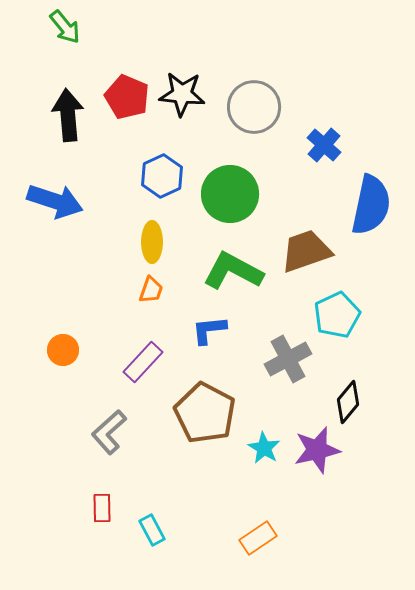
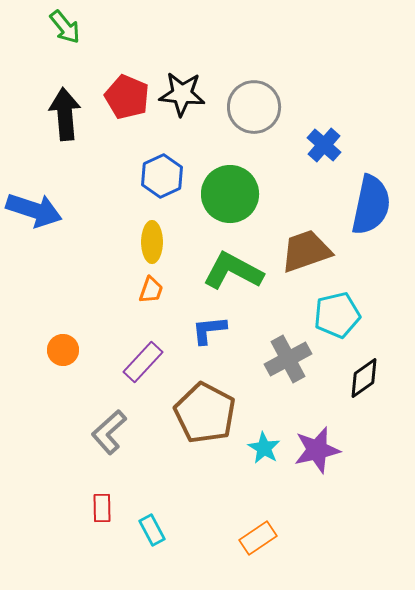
black arrow: moved 3 px left, 1 px up
blue arrow: moved 21 px left, 9 px down
cyan pentagon: rotated 12 degrees clockwise
black diamond: moved 16 px right, 24 px up; rotated 15 degrees clockwise
